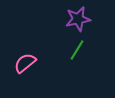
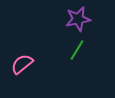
pink semicircle: moved 3 px left, 1 px down
